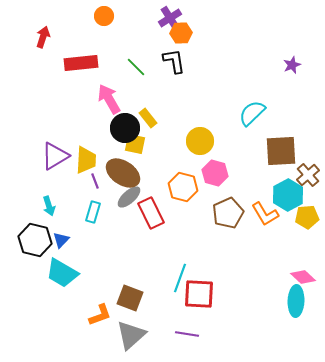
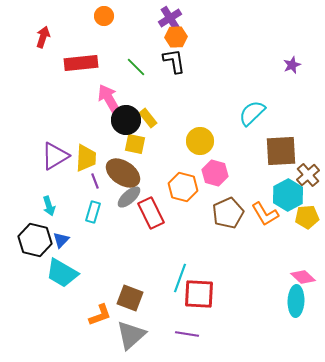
orange hexagon at (181, 33): moved 5 px left, 4 px down
black circle at (125, 128): moved 1 px right, 8 px up
yellow trapezoid at (86, 160): moved 2 px up
